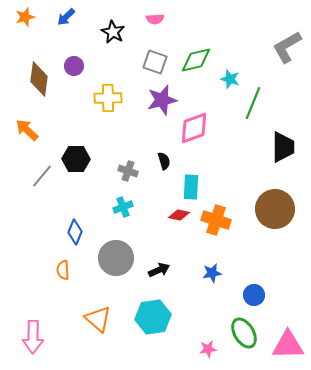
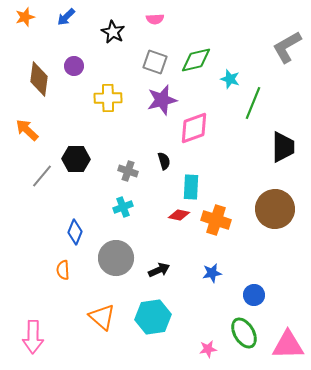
orange triangle: moved 4 px right, 2 px up
